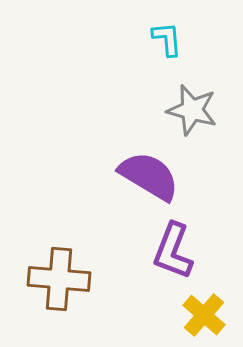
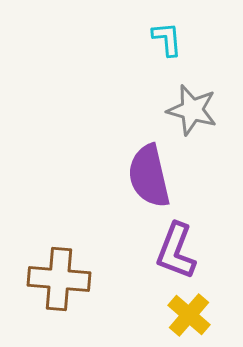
purple semicircle: rotated 134 degrees counterclockwise
purple L-shape: moved 3 px right
yellow cross: moved 15 px left
